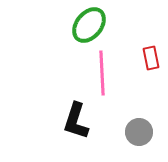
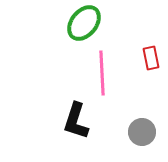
green ellipse: moved 5 px left, 2 px up
gray circle: moved 3 px right
